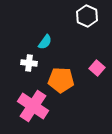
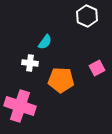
white cross: moved 1 px right
pink square: rotated 21 degrees clockwise
pink cross: moved 13 px left; rotated 16 degrees counterclockwise
